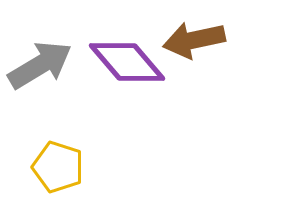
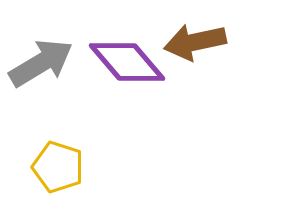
brown arrow: moved 1 px right, 2 px down
gray arrow: moved 1 px right, 2 px up
